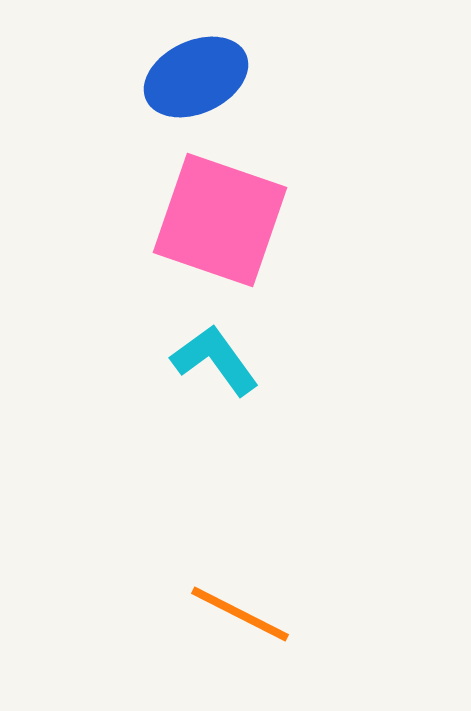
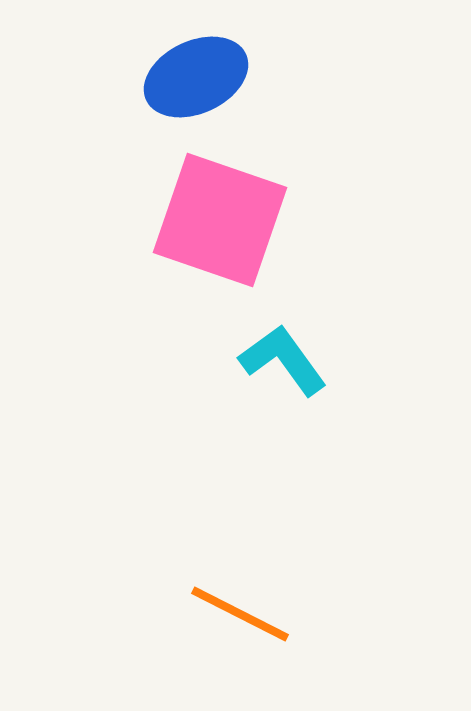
cyan L-shape: moved 68 px right
